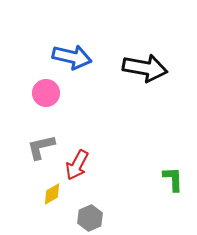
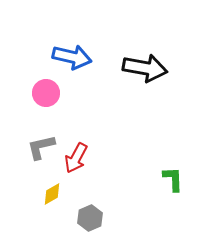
red arrow: moved 1 px left, 7 px up
